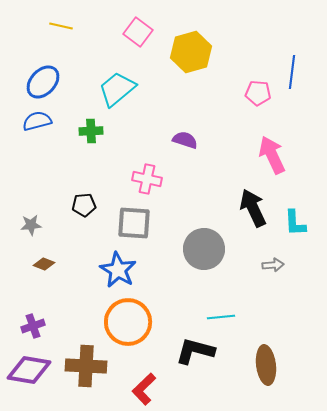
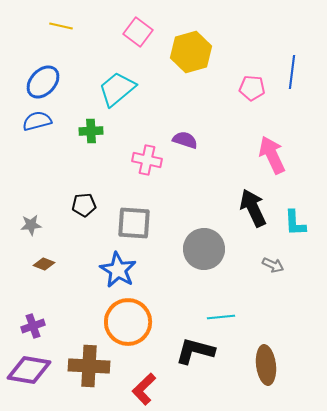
pink pentagon: moved 6 px left, 5 px up
pink cross: moved 19 px up
gray arrow: rotated 30 degrees clockwise
brown cross: moved 3 px right
